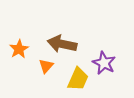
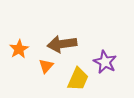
brown arrow: rotated 20 degrees counterclockwise
purple star: moved 1 px right, 1 px up
